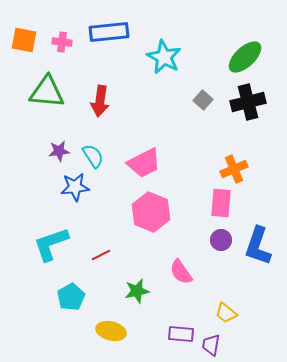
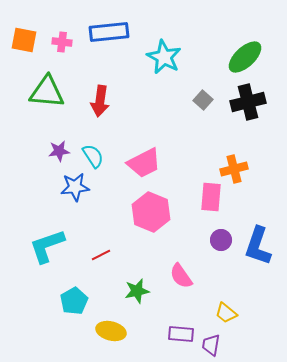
orange cross: rotated 8 degrees clockwise
pink rectangle: moved 10 px left, 6 px up
cyan L-shape: moved 4 px left, 2 px down
pink semicircle: moved 4 px down
cyan pentagon: moved 3 px right, 4 px down
